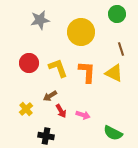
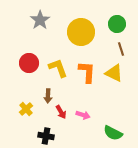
green circle: moved 10 px down
gray star: rotated 24 degrees counterclockwise
brown arrow: moved 2 px left; rotated 56 degrees counterclockwise
red arrow: moved 1 px down
